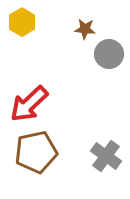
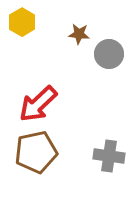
brown star: moved 6 px left, 5 px down
red arrow: moved 9 px right
gray cross: moved 3 px right; rotated 28 degrees counterclockwise
